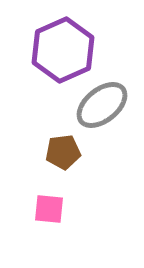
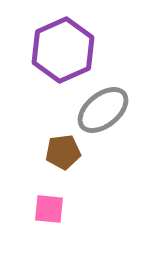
gray ellipse: moved 1 px right, 5 px down
